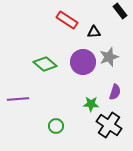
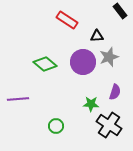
black triangle: moved 3 px right, 4 px down
